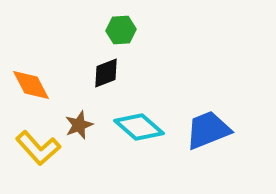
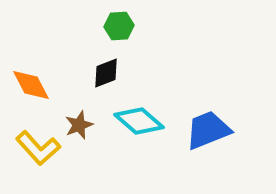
green hexagon: moved 2 px left, 4 px up
cyan diamond: moved 6 px up
